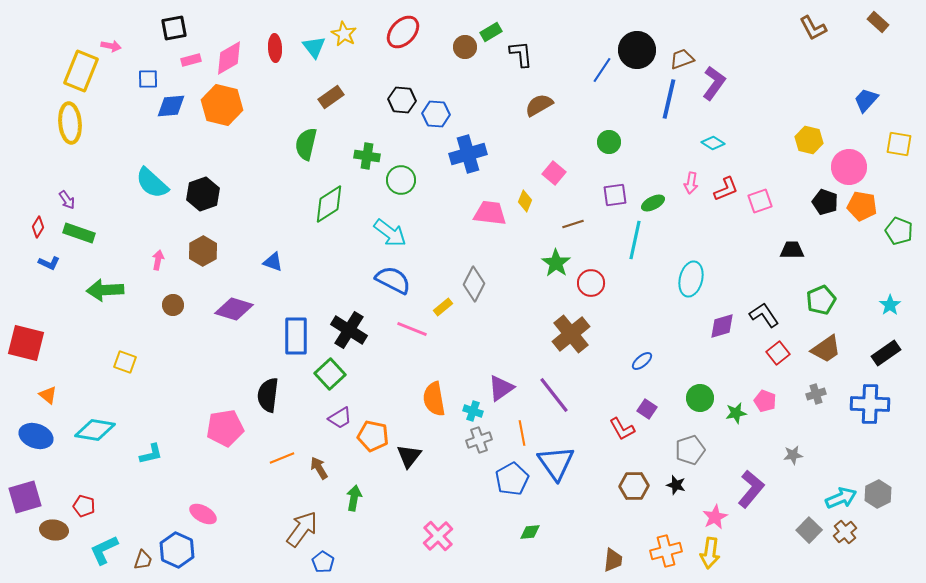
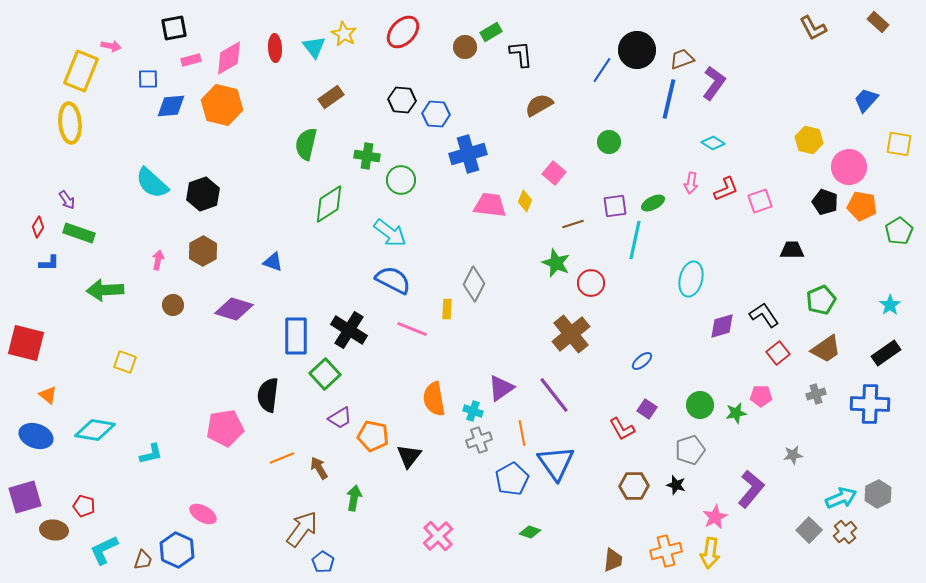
purple square at (615, 195): moved 11 px down
pink trapezoid at (490, 213): moved 8 px up
green pentagon at (899, 231): rotated 20 degrees clockwise
blue L-shape at (49, 263): rotated 25 degrees counterclockwise
green star at (556, 263): rotated 12 degrees counterclockwise
yellow rectangle at (443, 307): moved 4 px right, 2 px down; rotated 48 degrees counterclockwise
green square at (330, 374): moved 5 px left
green circle at (700, 398): moved 7 px down
pink pentagon at (765, 401): moved 4 px left, 5 px up; rotated 20 degrees counterclockwise
green diamond at (530, 532): rotated 25 degrees clockwise
